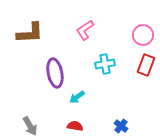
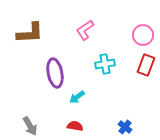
blue cross: moved 4 px right, 1 px down
